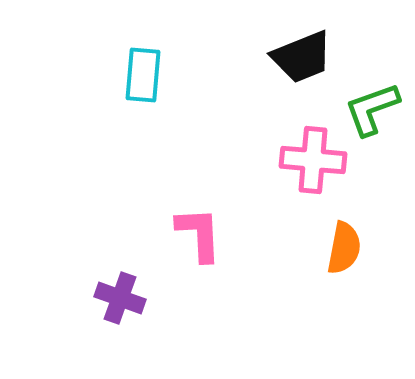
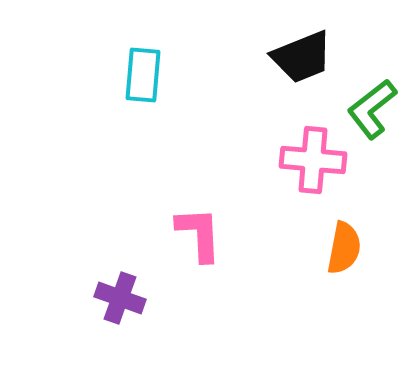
green L-shape: rotated 18 degrees counterclockwise
